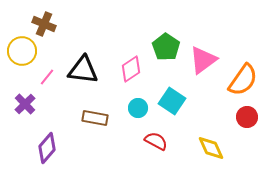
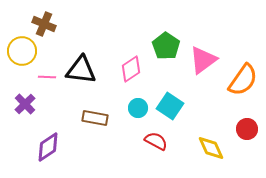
green pentagon: moved 1 px up
black triangle: moved 2 px left
pink line: rotated 54 degrees clockwise
cyan square: moved 2 px left, 5 px down
red circle: moved 12 px down
purple diamond: moved 1 px right, 1 px up; rotated 16 degrees clockwise
